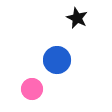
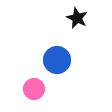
pink circle: moved 2 px right
